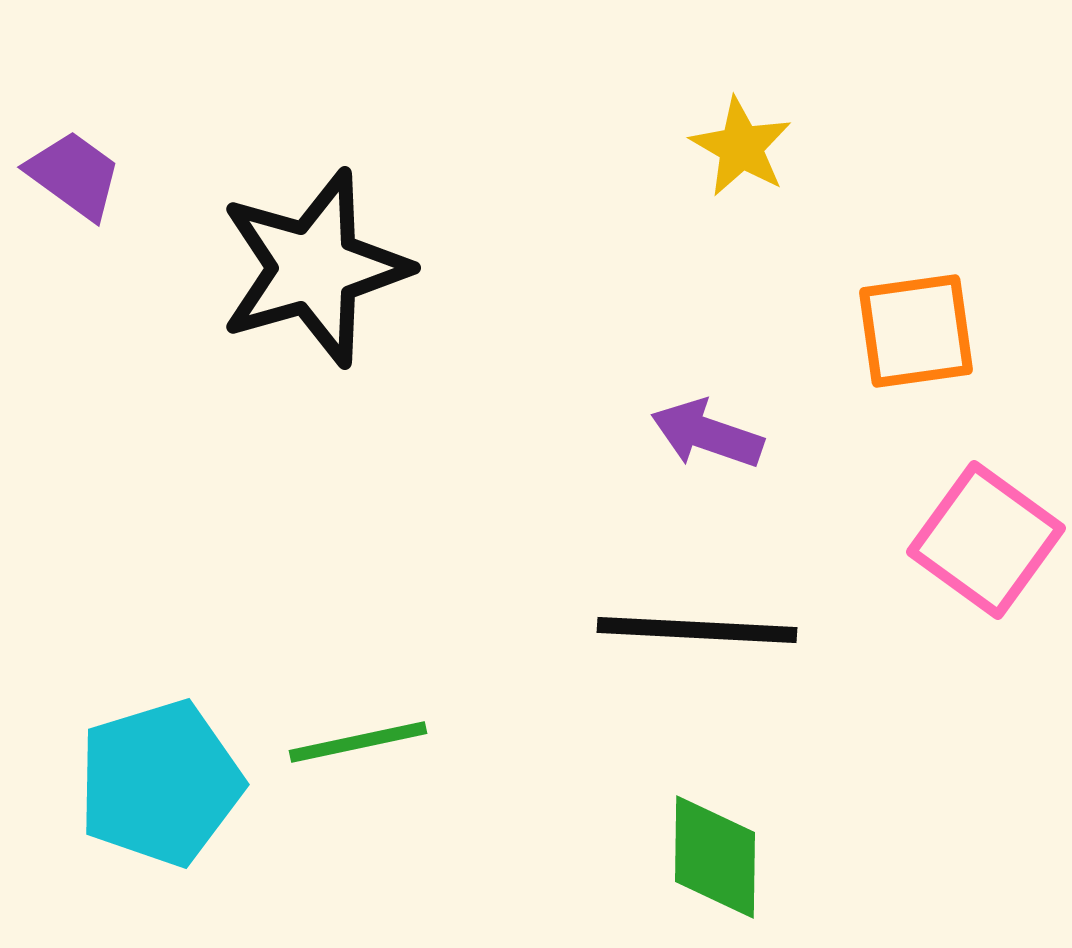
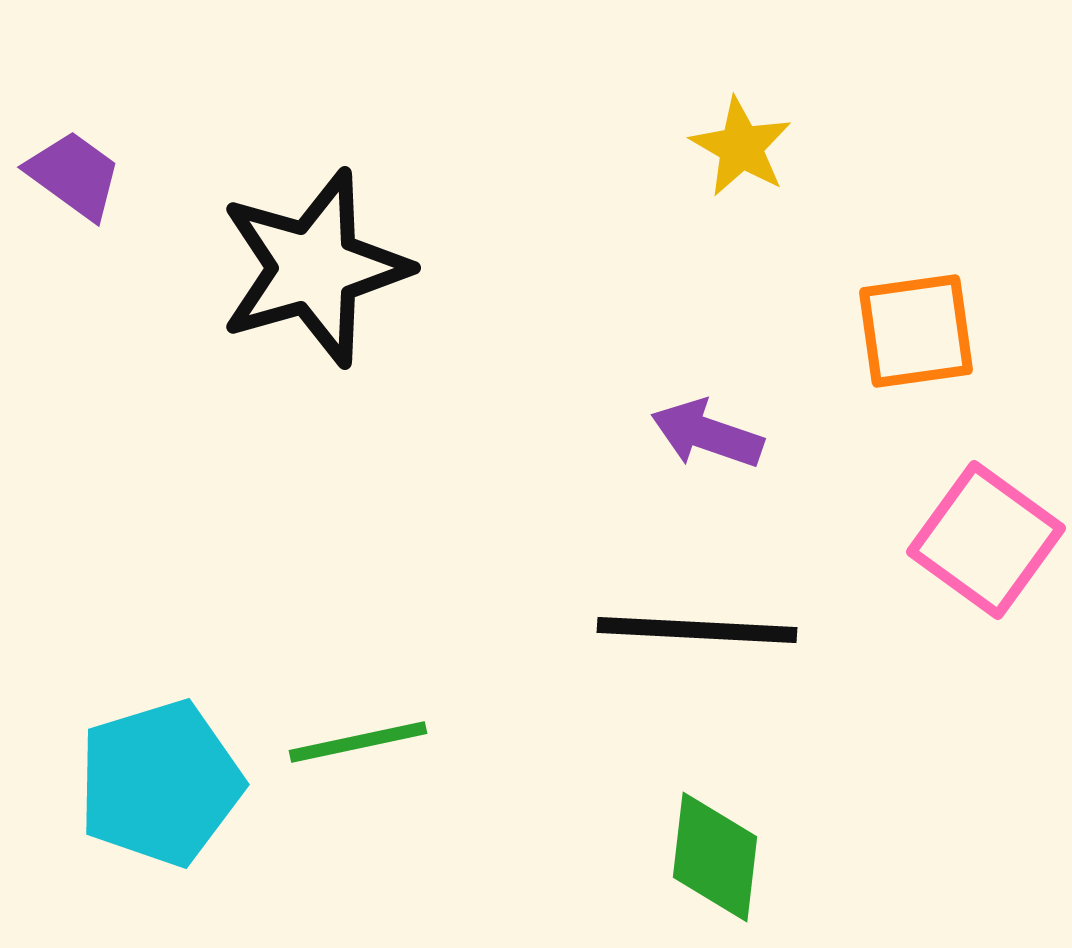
green diamond: rotated 6 degrees clockwise
